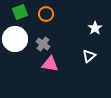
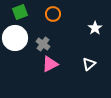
orange circle: moved 7 px right
white circle: moved 1 px up
white triangle: moved 8 px down
pink triangle: rotated 36 degrees counterclockwise
